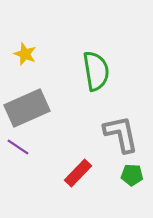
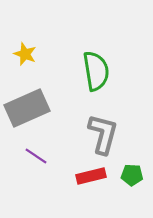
gray L-shape: moved 18 px left; rotated 27 degrees clockwise
purple line: moved 18 px right, 9 px down
red rectangle: moved 13 px right, 3 px down; rotated 32 degrees clockwise
